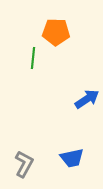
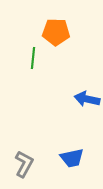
blue arrow: rotated 135 degrees counterclockwise
